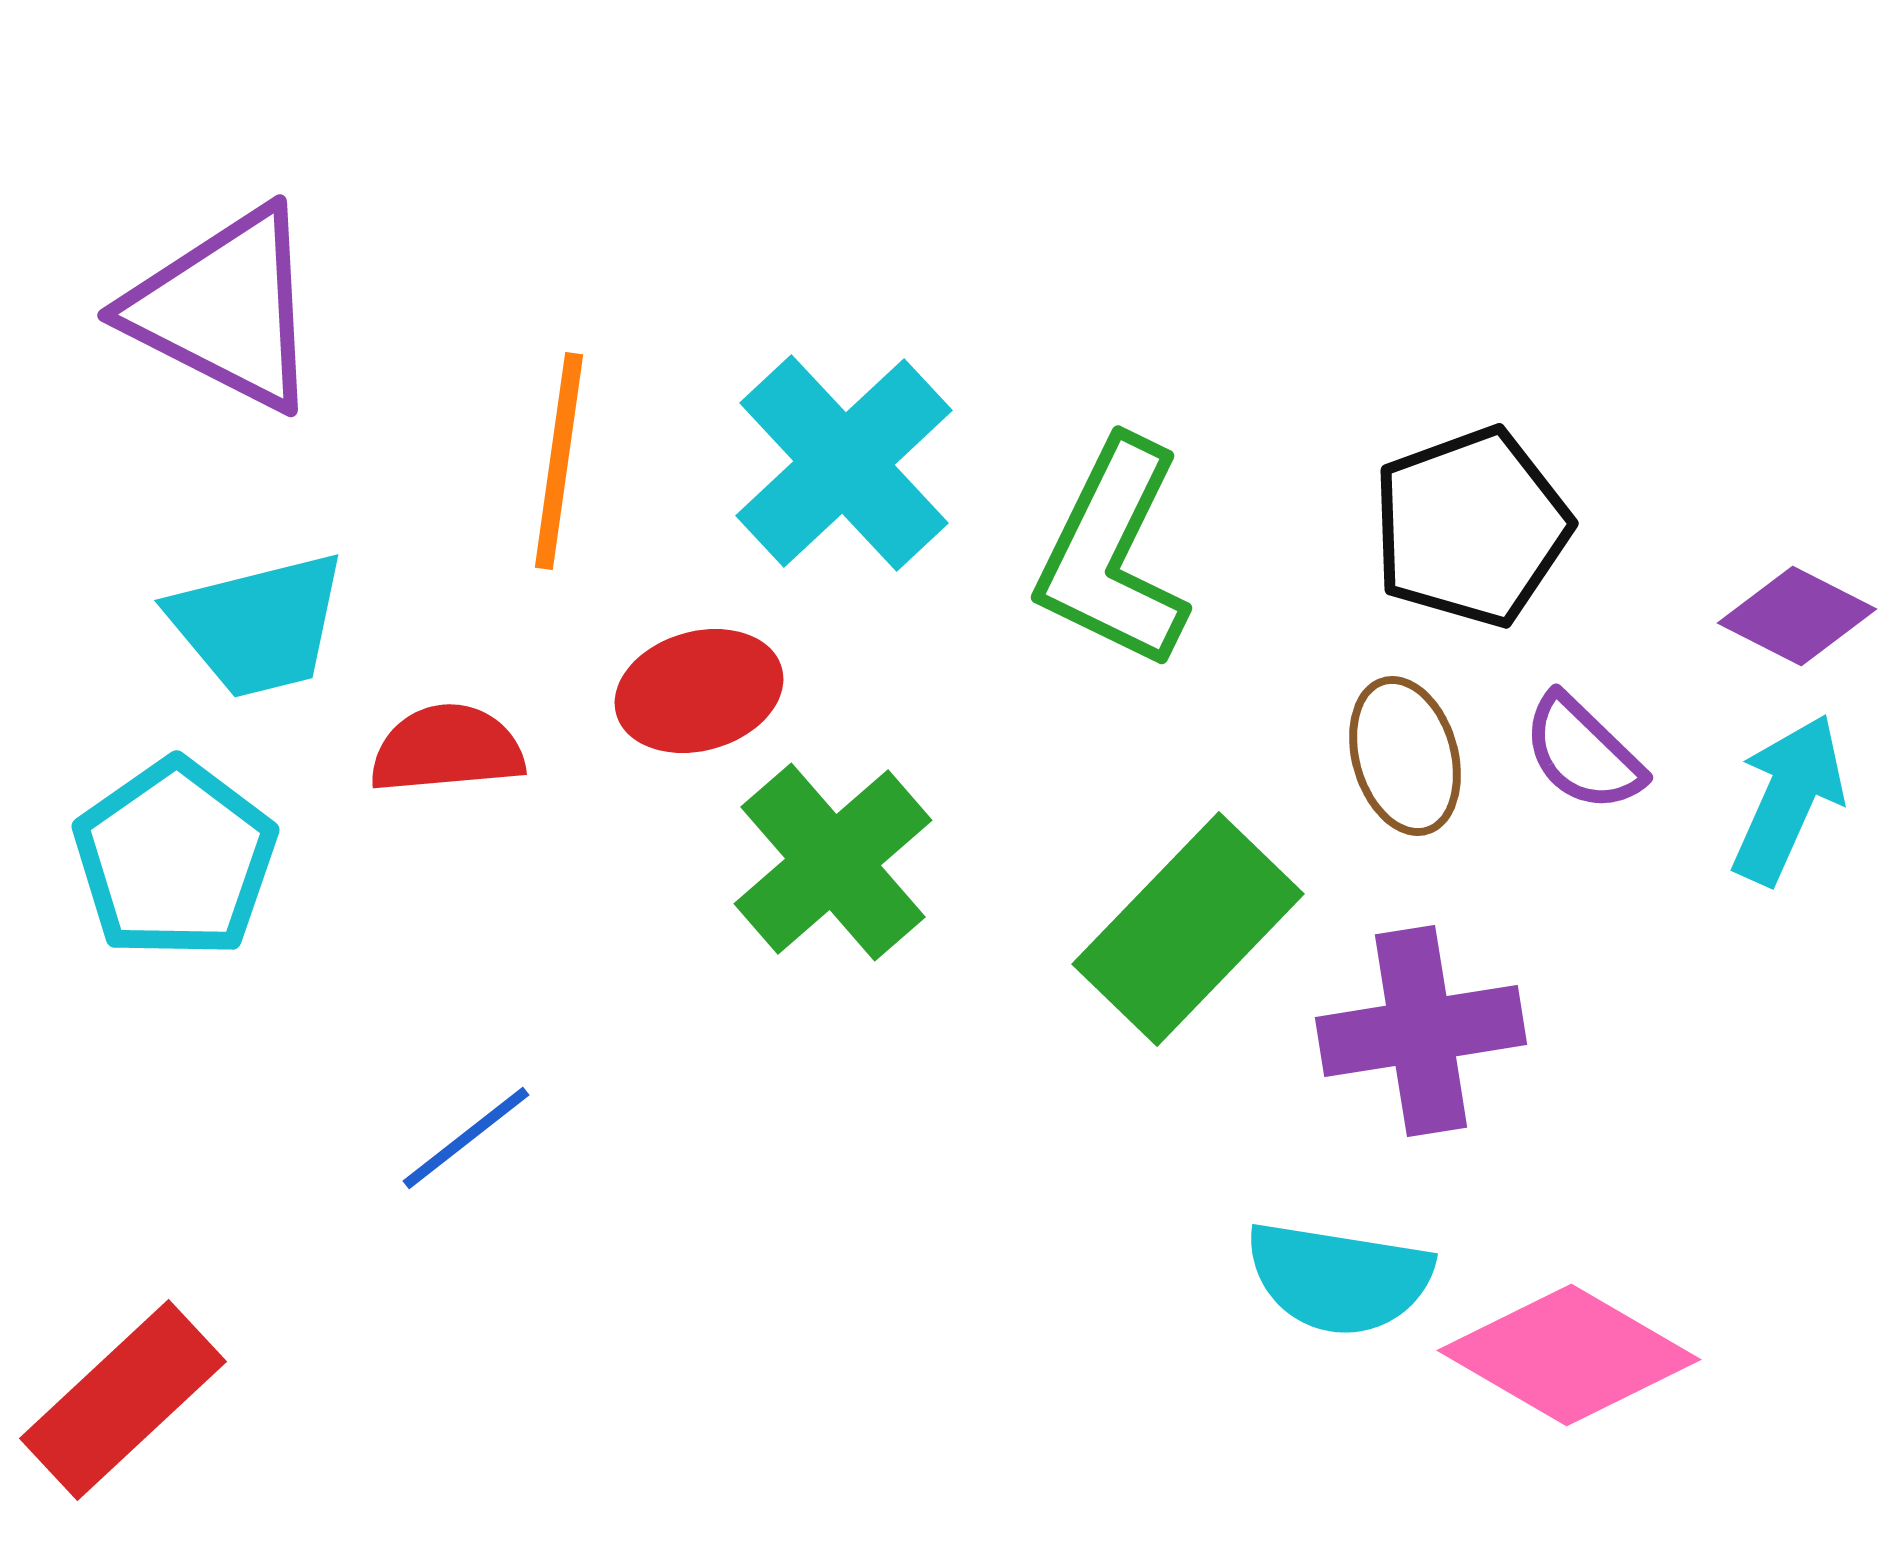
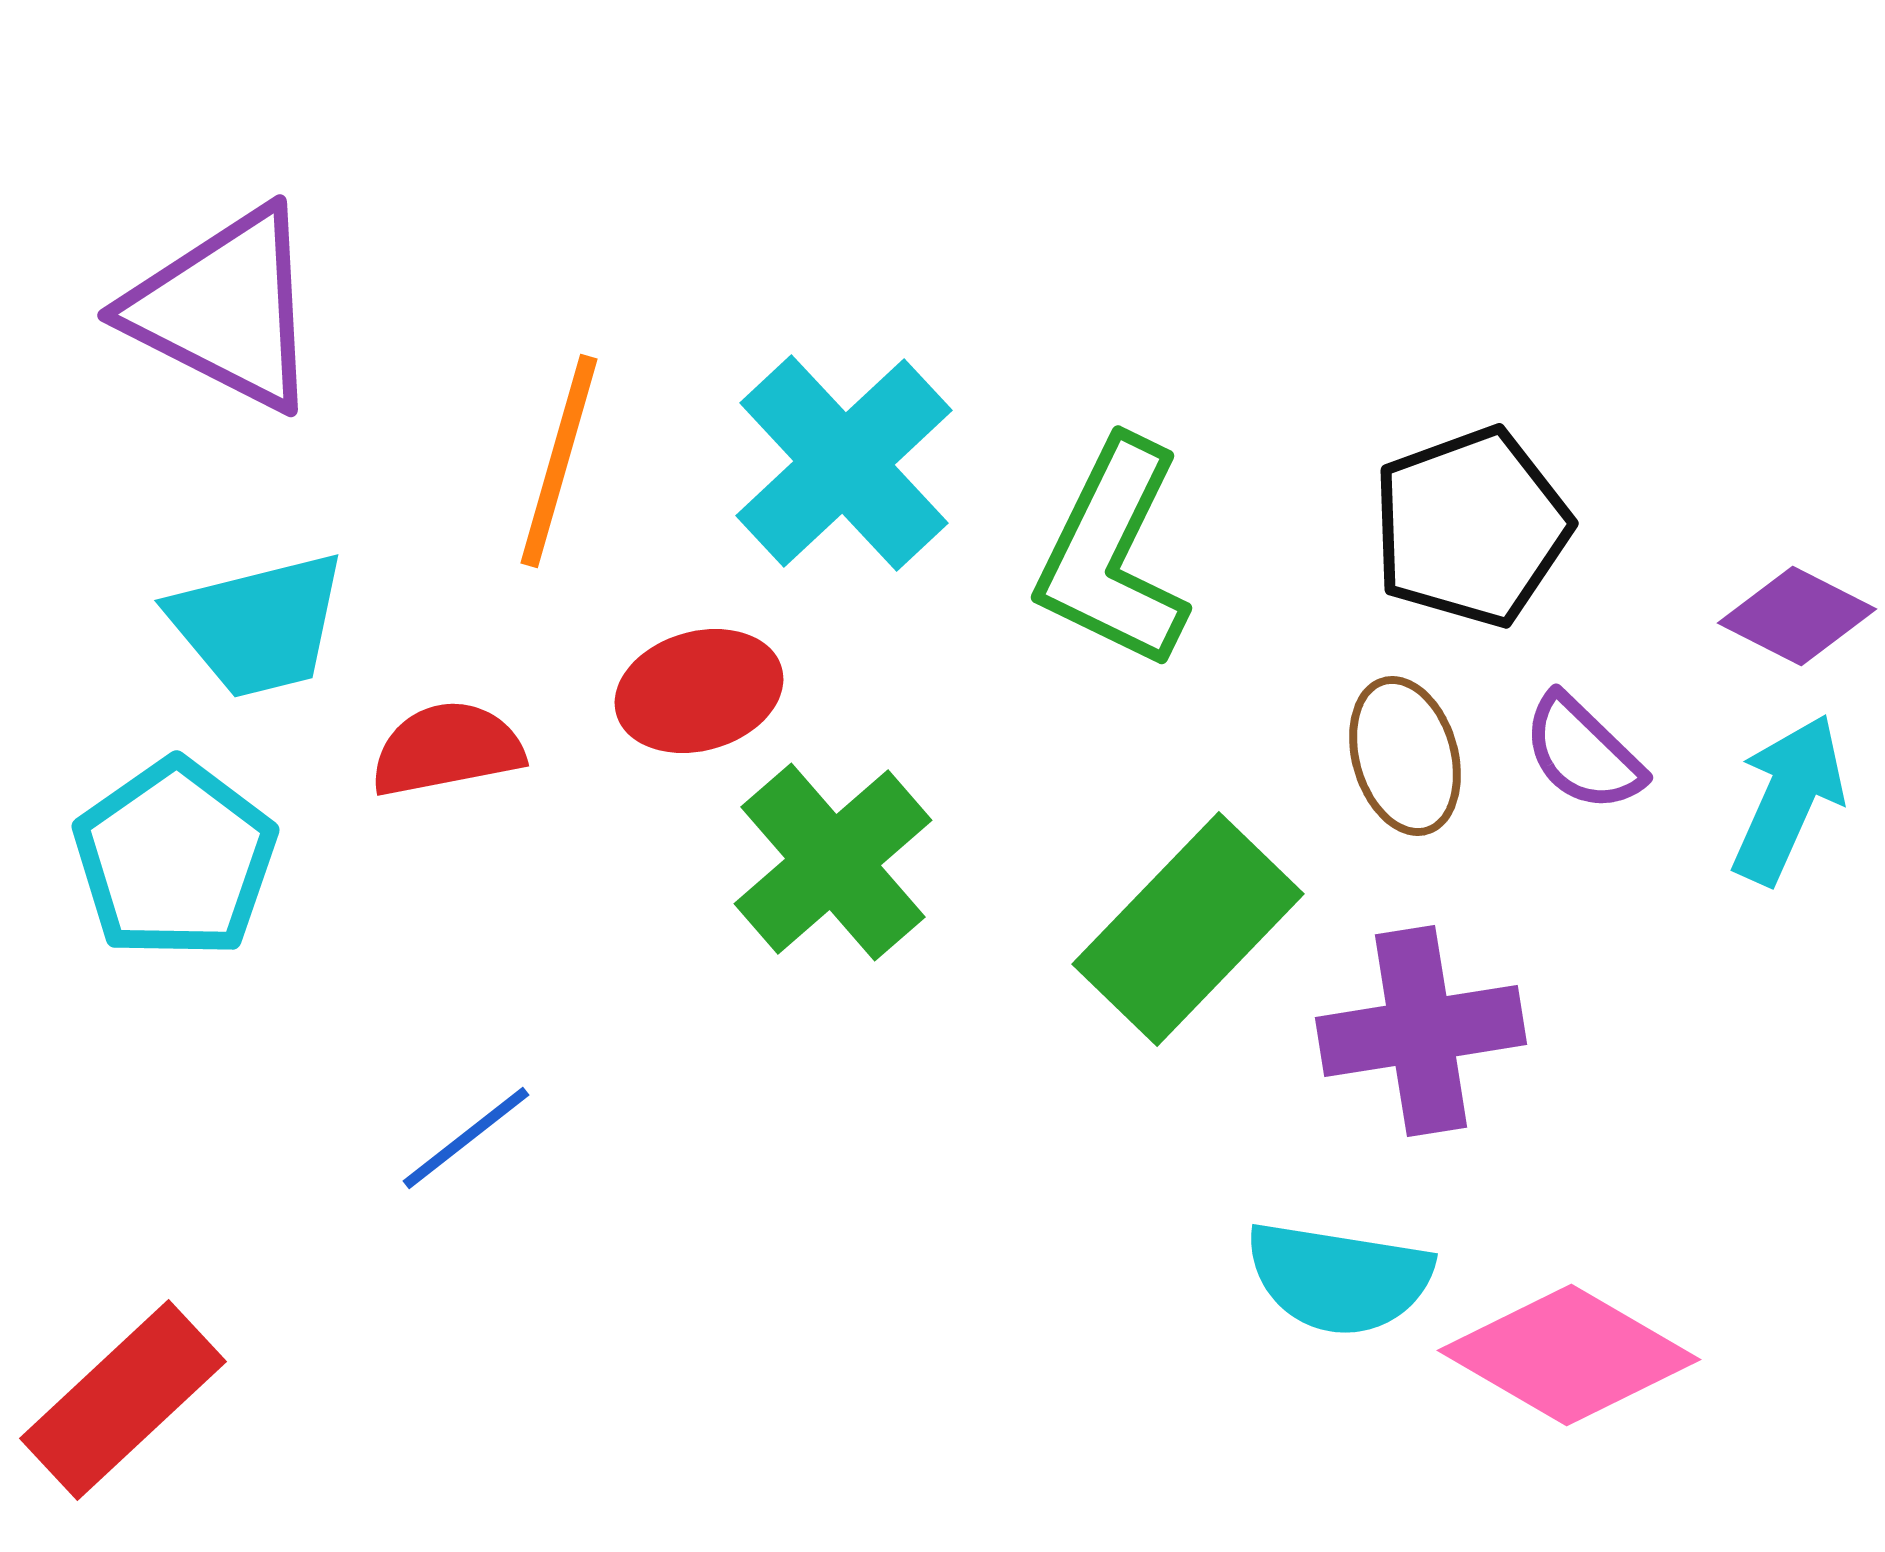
orange line: rotated 8 degrees clockwise
red semicircle: rotated 6 degrees counterclockwise
